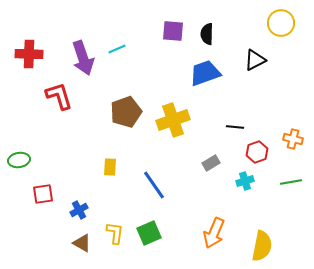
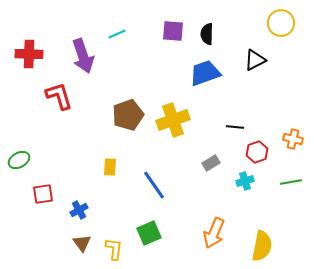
cyan line: moved 15 px up
purple arrow: moved 2 px up
brown pentagon: moved 2 px right, 3 px down
green ellipse: rotated 20 degrees counterclockwise
yellow L-shape: moved 1 px left, 16 px down
brown triangle: rotated 24 degrees clockwise
